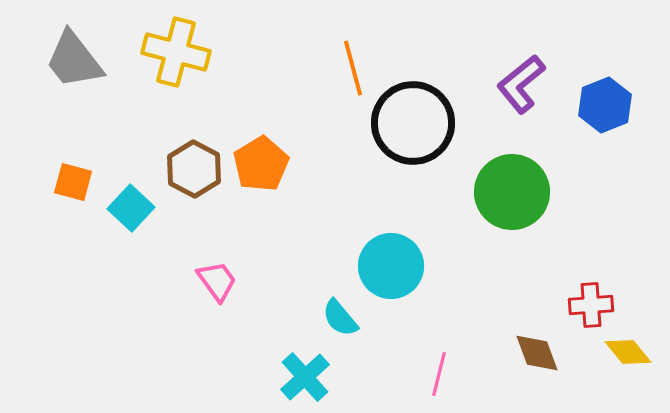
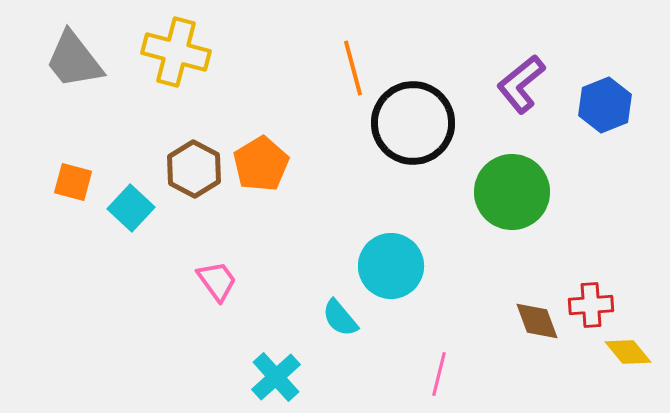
brown diamond: moved 32 px up
cyan cross: moved 29 px left
